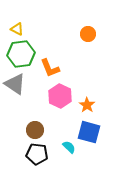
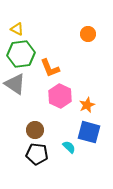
orange star: rotated 14 degrees clockwise
